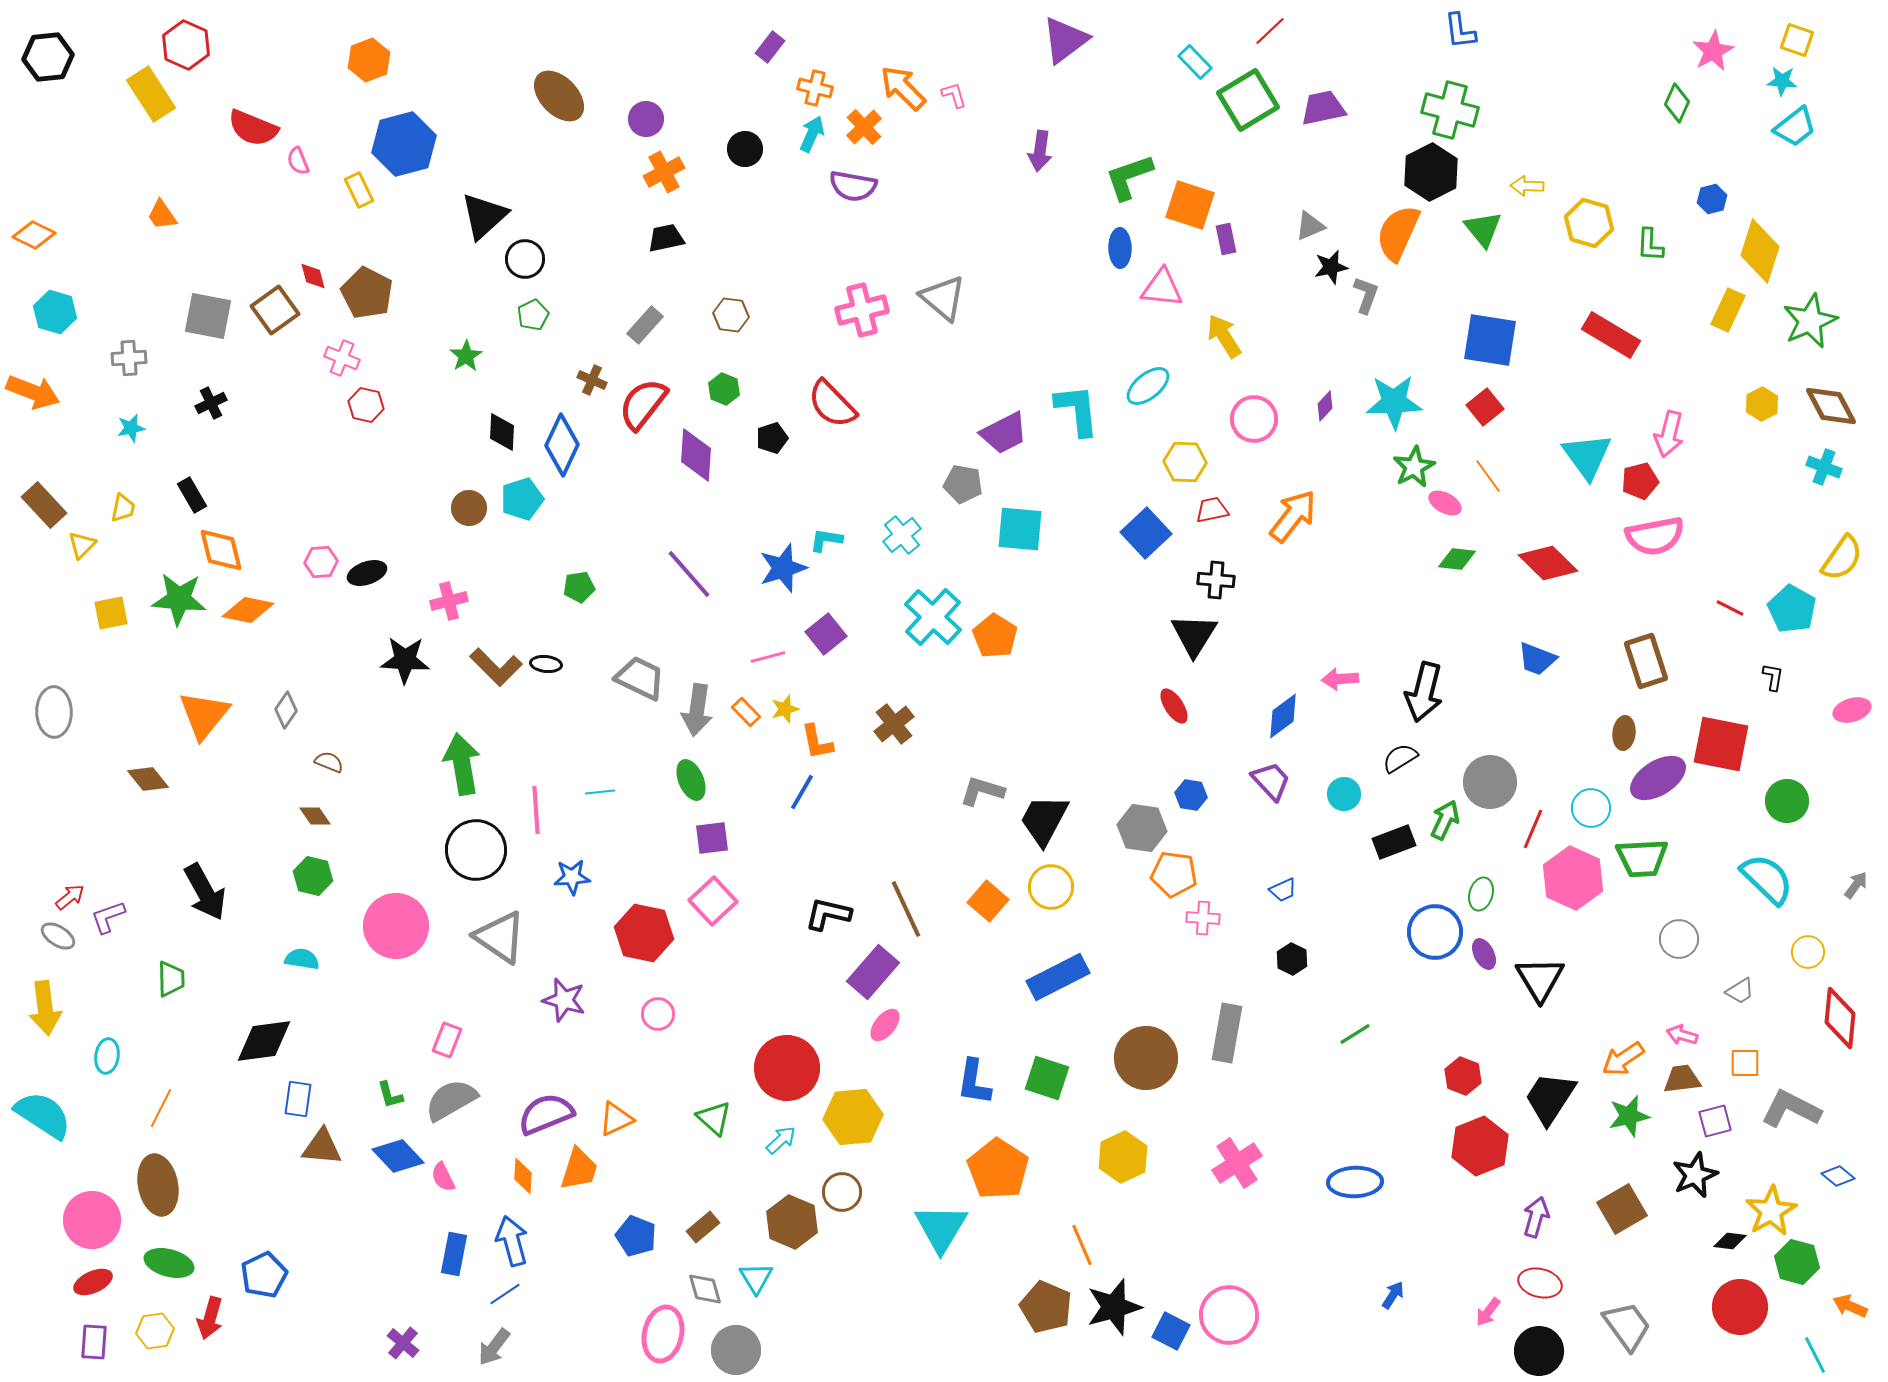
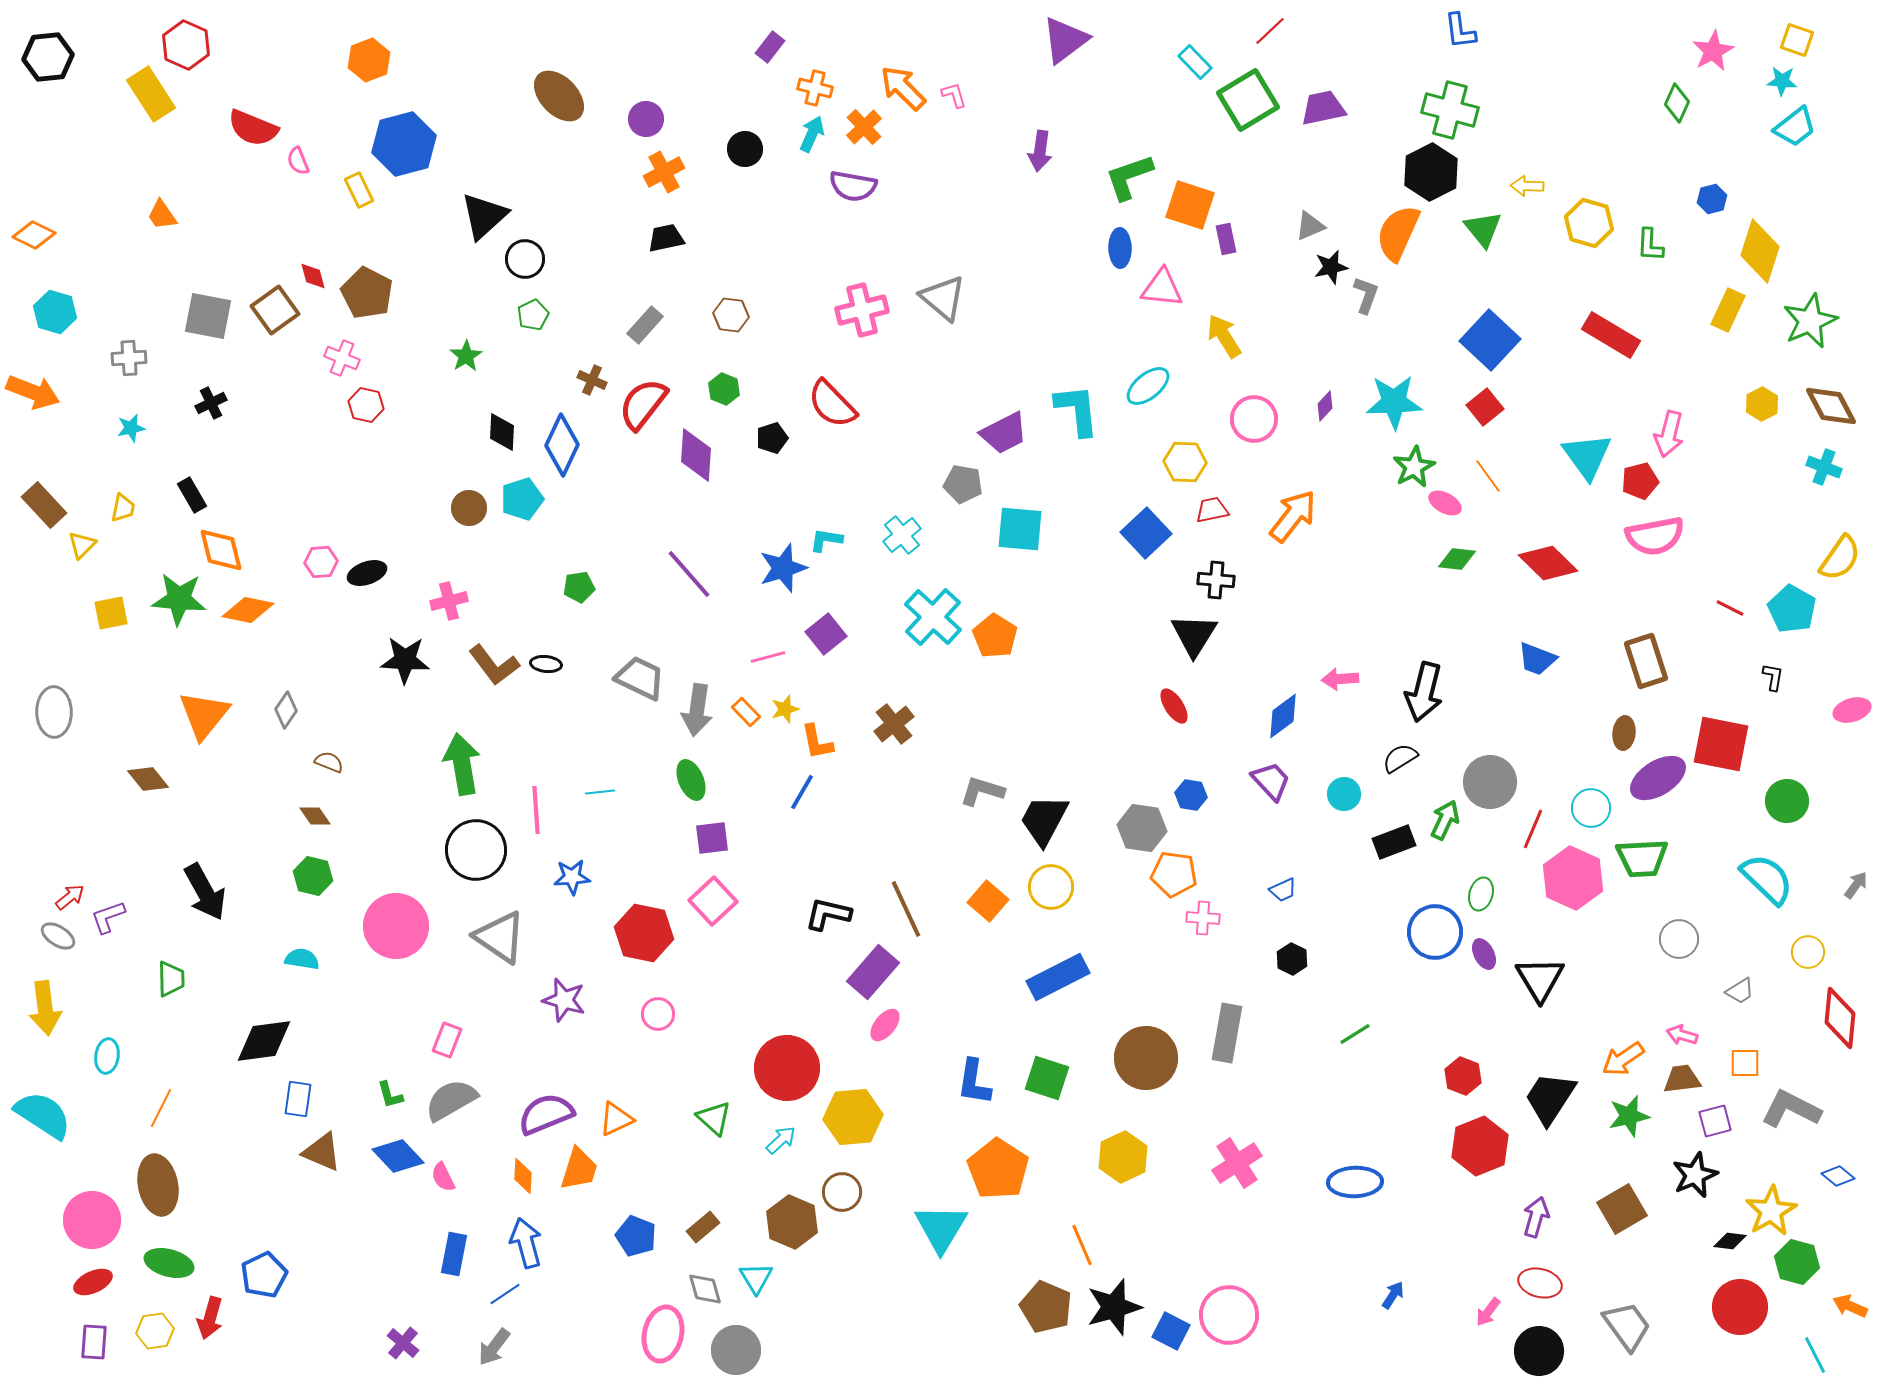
blue square at (1490, 340): rotated 34 degrees clockwise
yellow semicircle at (1842, 558): moved 2 px left
brown L-shape at (496, 667): moved 2 px left, 2 px up; rotated 8 degrees clockwise
brown triangle at (322, 1147): moved 5 px down; rotated 18 degrees clockwise
blue arrow at (512, 1241): moved 14 px right, 2 px down
